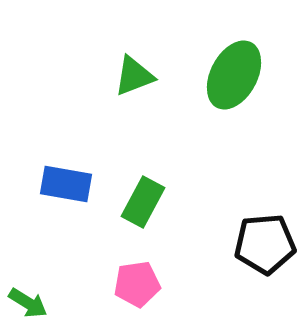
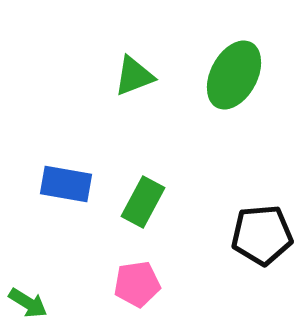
black pentagon: moved 3 px left, 9 px up
